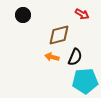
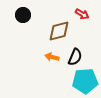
brown diamond: moved 4 px up
